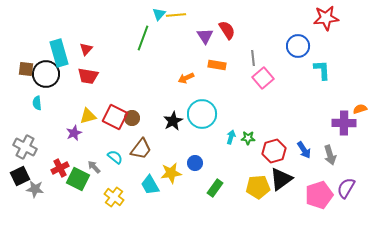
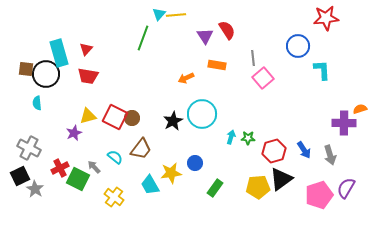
gray cross at (25, 147): moved 4 px right, 1 px down
gray star at (35, 189): rotated 24 degrees clockwise
